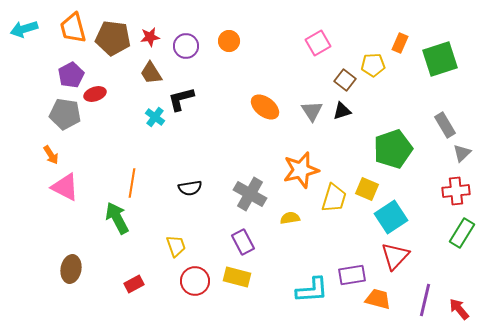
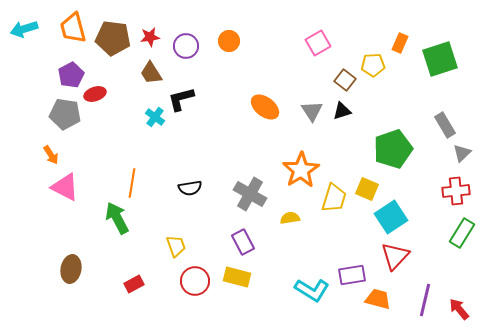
orange star at (301, 170): rotated 18 degrees counterclockwise
cyan L-shape at (312, 290): rotated 36 degrees clockwise
